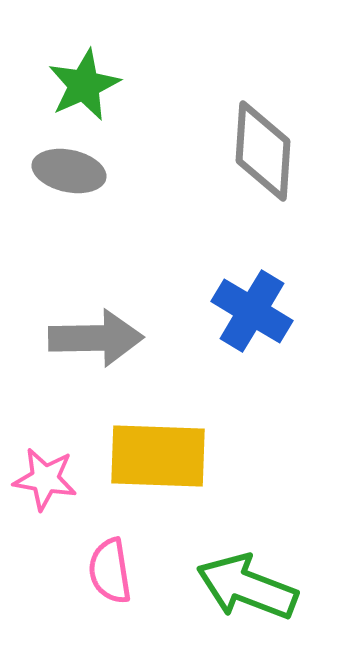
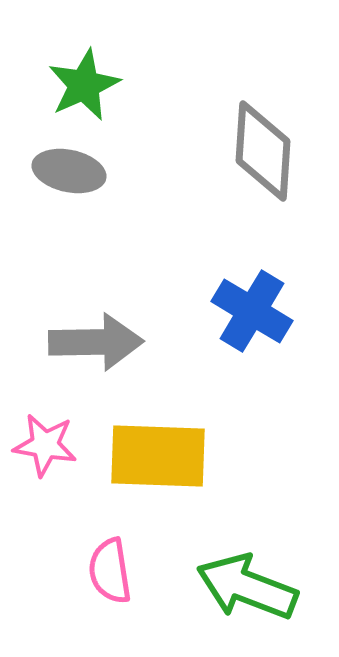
gray arrow: moved 4 px down
pink star: moved 34 px up
